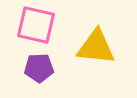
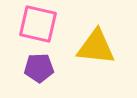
pink square: moved 2 px right, 1 px up
